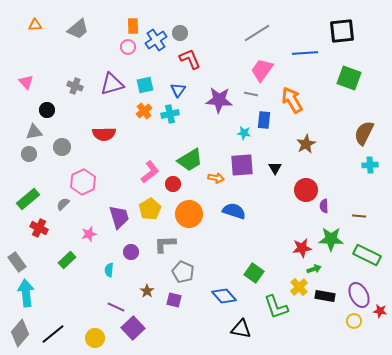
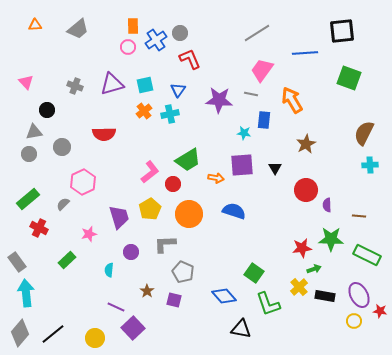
green trapezoid at (190, 160): moved 2 px left
purple semicircle at (324, 206): moved 3 px right, 1 px up
green L-shape at (276, 307): moved 8 px left, 3 px up
